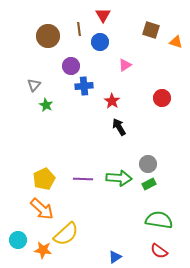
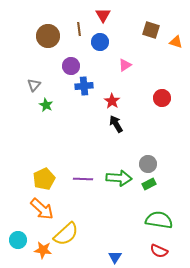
black arrow: moved 3 px left, 3 px up
red semicircle: rotated 12 degrees counterclockwise
blue triangle: rotated 24 degrees counterclockwise
